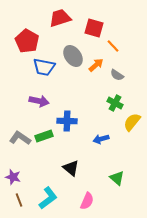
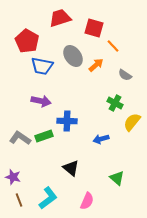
blue trapezoid: moved 2 px left, 1 px up
gray semicircle: moved 8 px right
purple arrow: moved 2 px right
